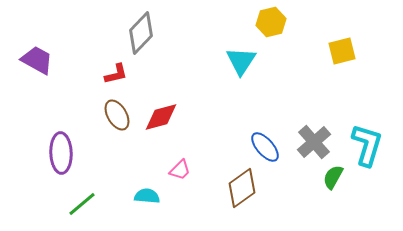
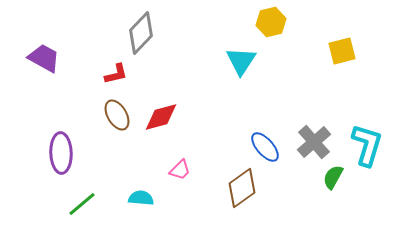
purple trapezoid: moved 7 px right, 2 px up
cyan semicircle: moved 6 px left, 2 px down
